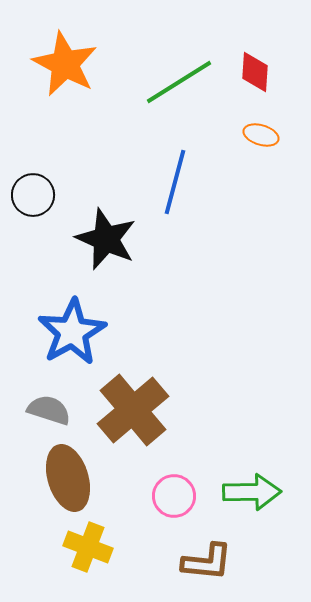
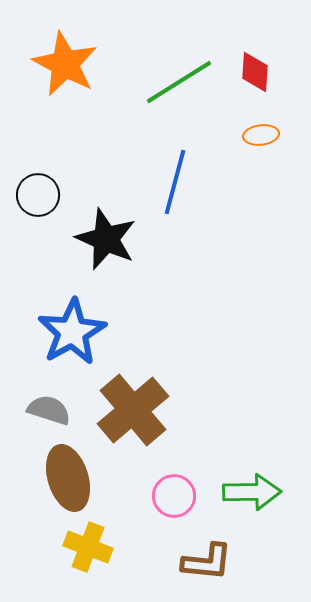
orange ellipse: rotated 24 degrees counterclockwise
black circle: moved 5 px right
